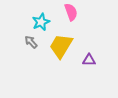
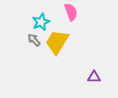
gray arrow: moved 3 px right, 2 px up
yellow trapezoid: moved 4 px left, 4 px up
purple triangle: moved 5 px right, 17 px down
